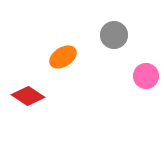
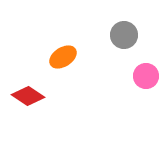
gray circle: moved 10 px right
